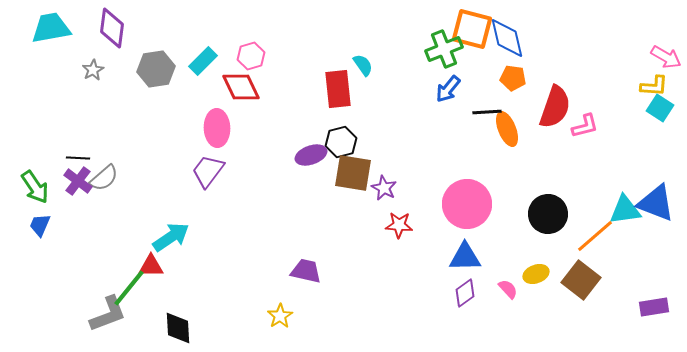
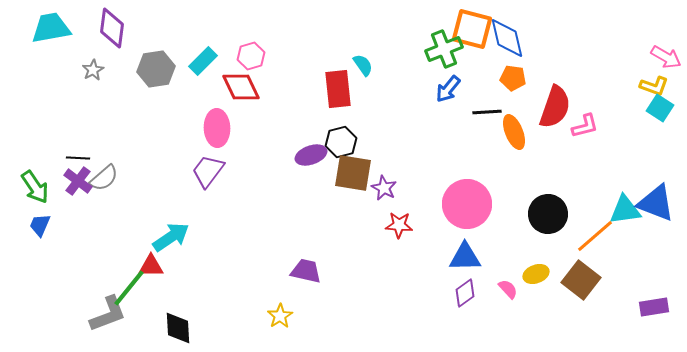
yellow L-shape at (654, 86): rotated 16 degrees clockwise
orange ellipse at (507, 129): moved 7 px right, 3 px down
